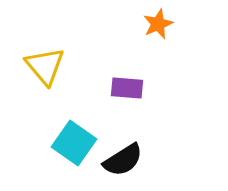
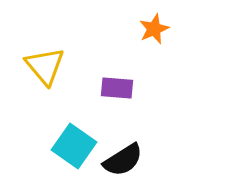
orange star: moved 4 px left, 5 px down
purple rectangle: moved 10 px left
cyan square: moved 3 px down
